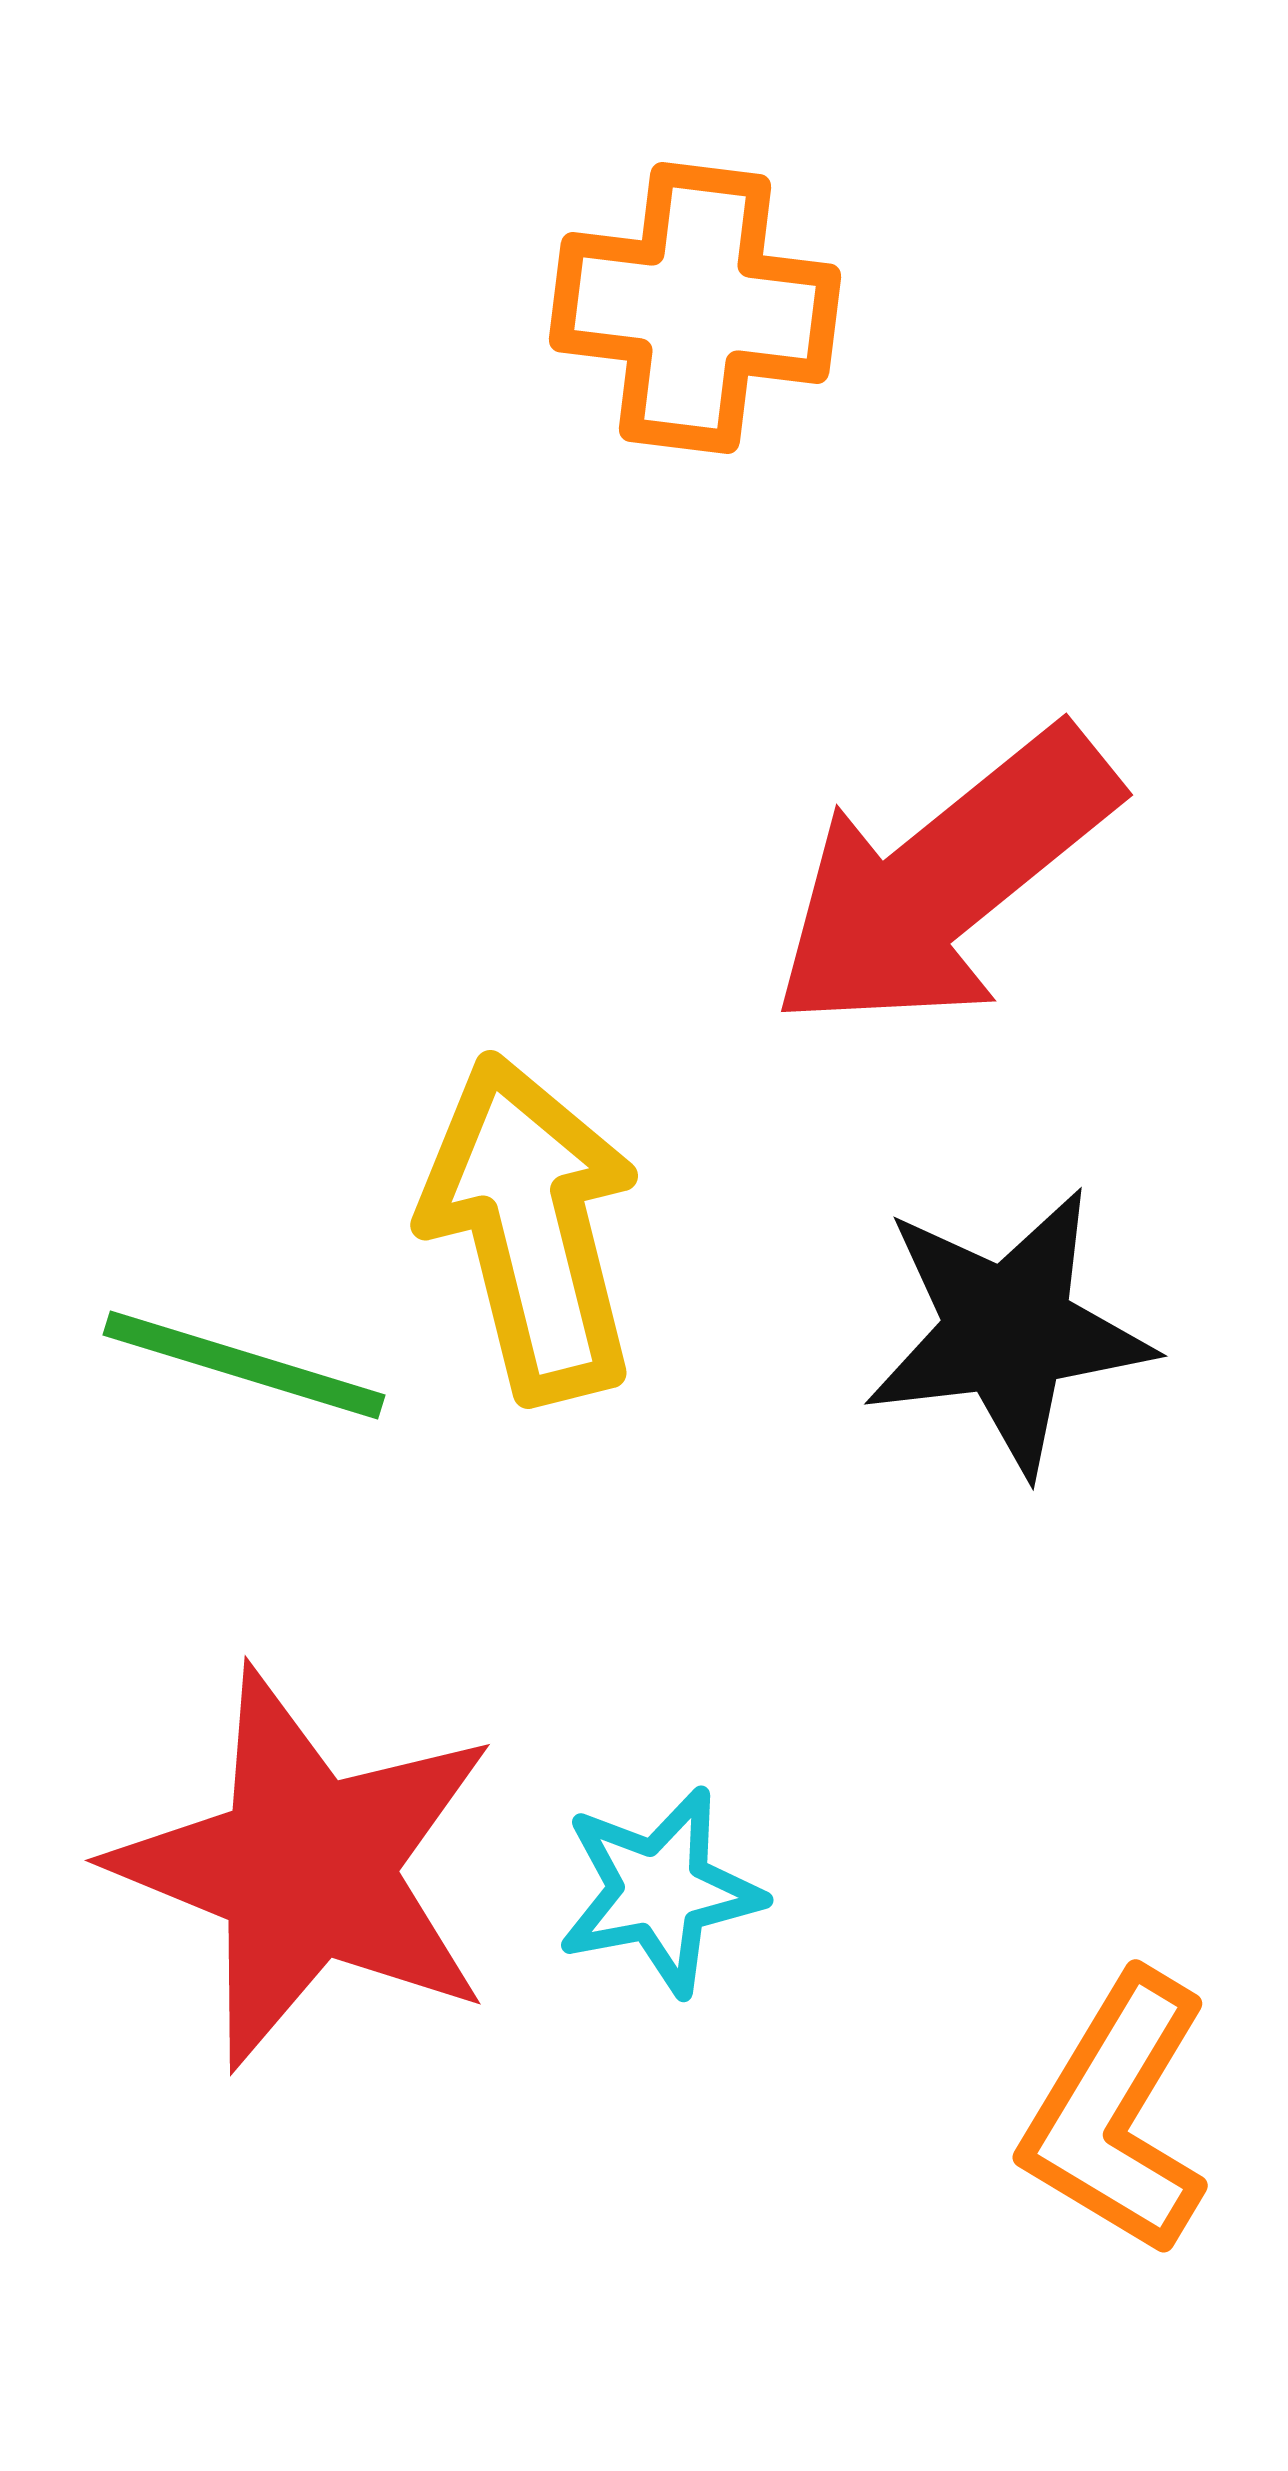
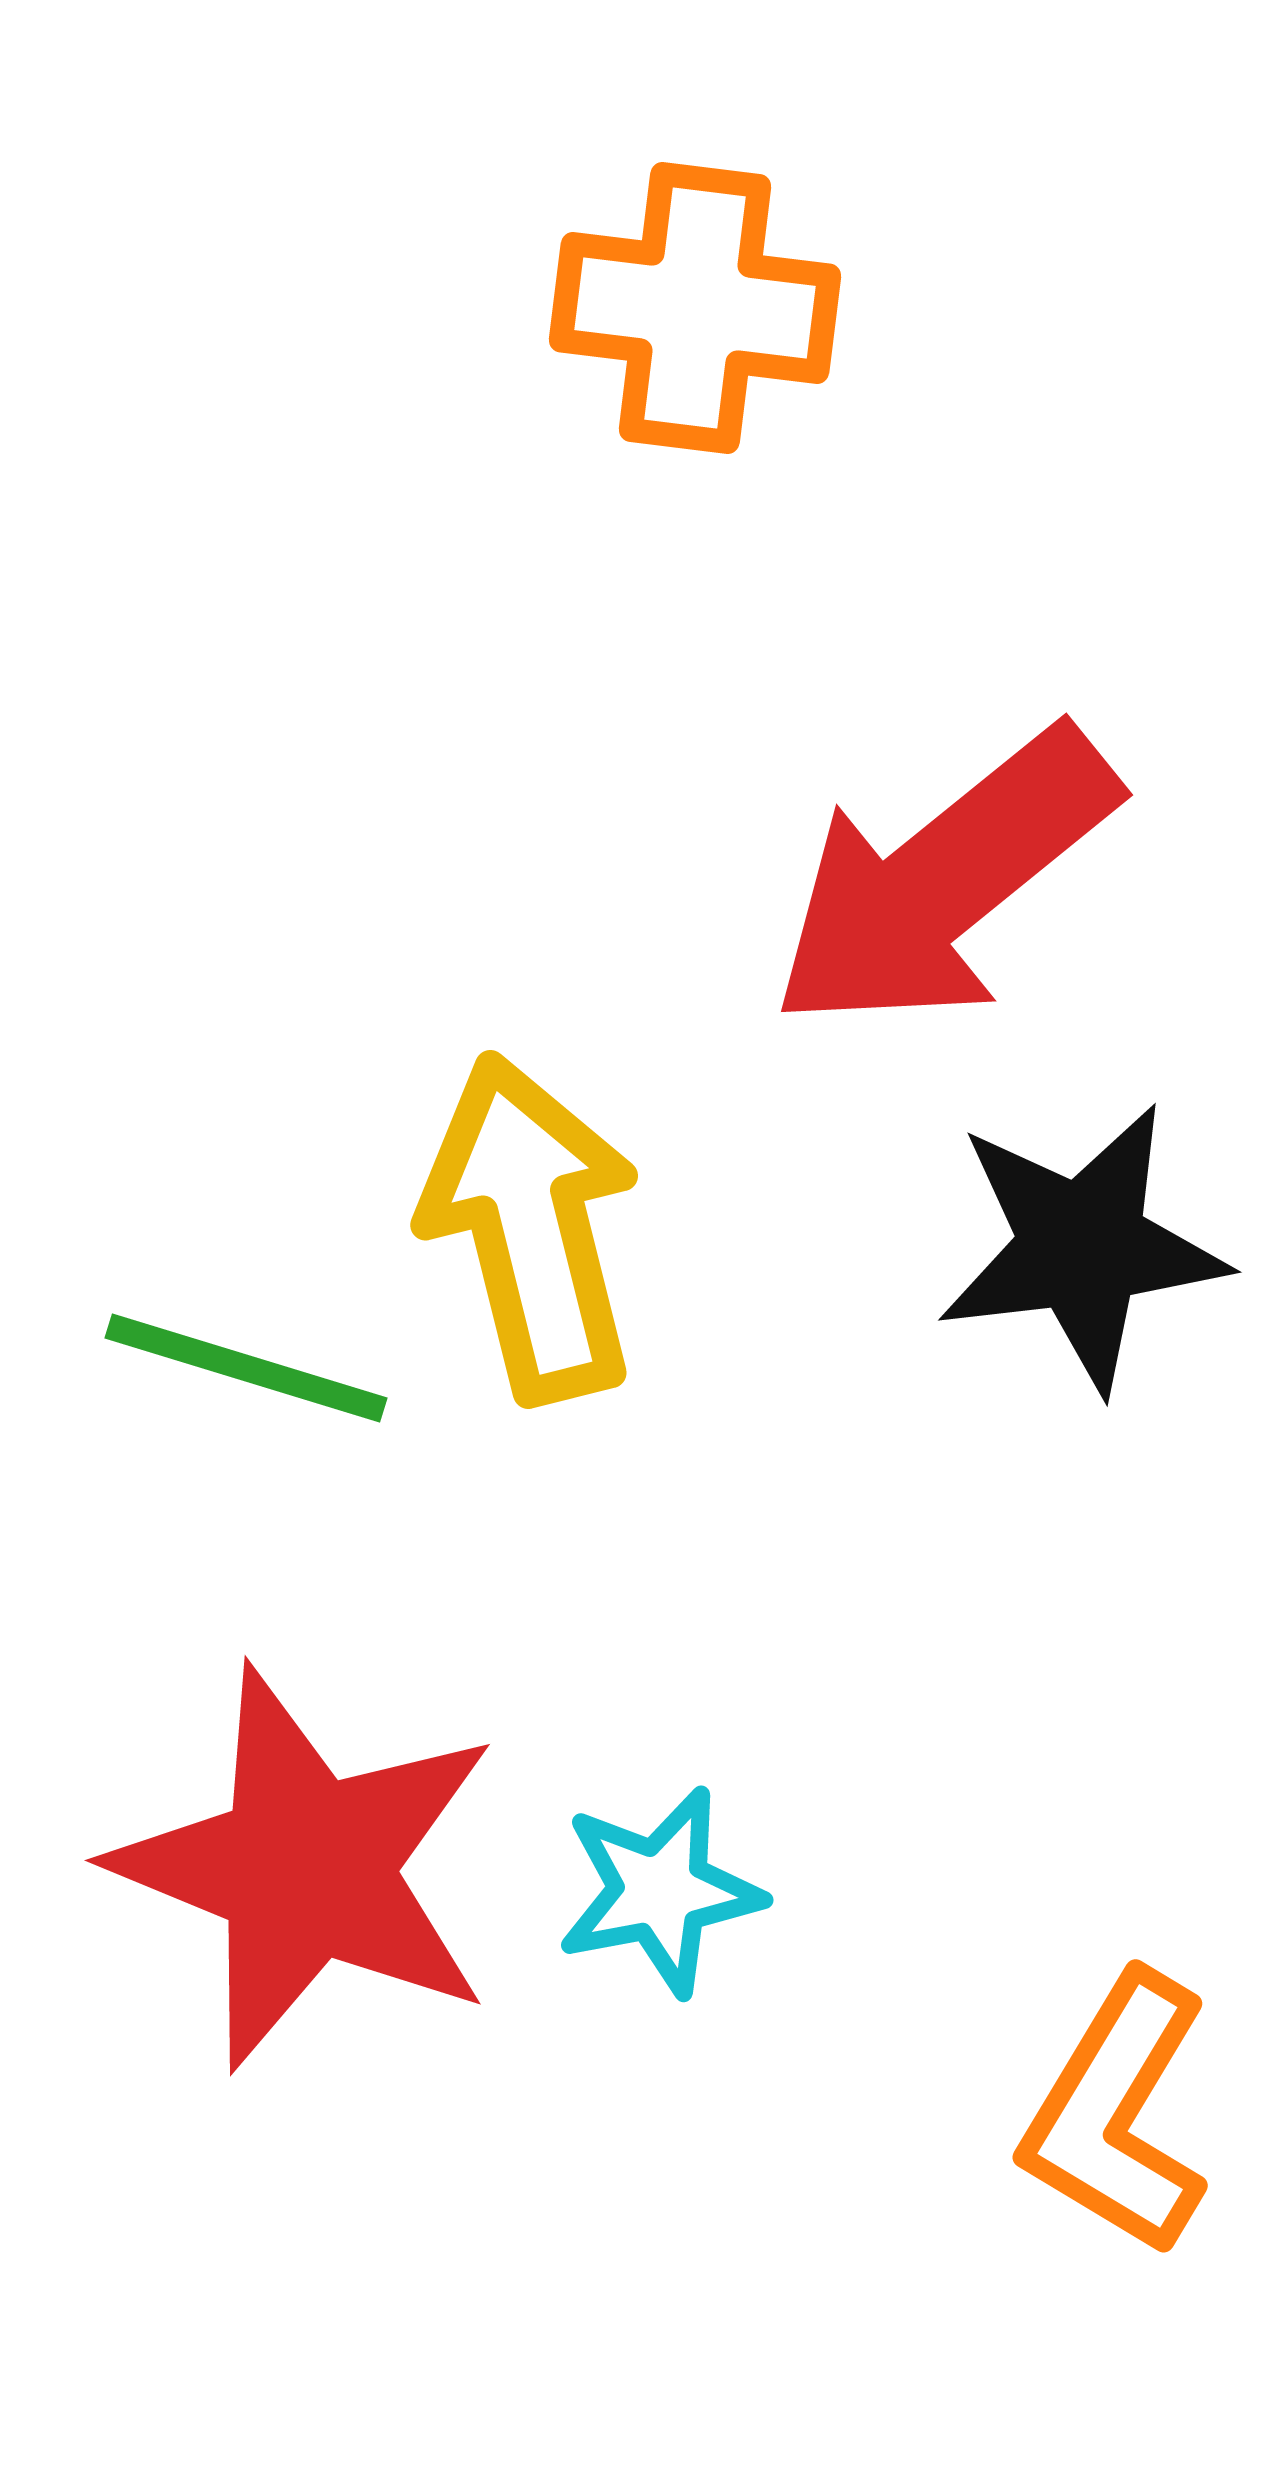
black star: moved 74 px right, 84 px up
green line: moved 2 px right, 3 px down
